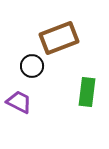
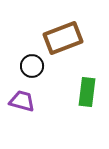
brown rectangle: moved 4 px right
purple trapezoid: moved 3 px right, 1 px up; rotated 12 degrees counterclockwise
